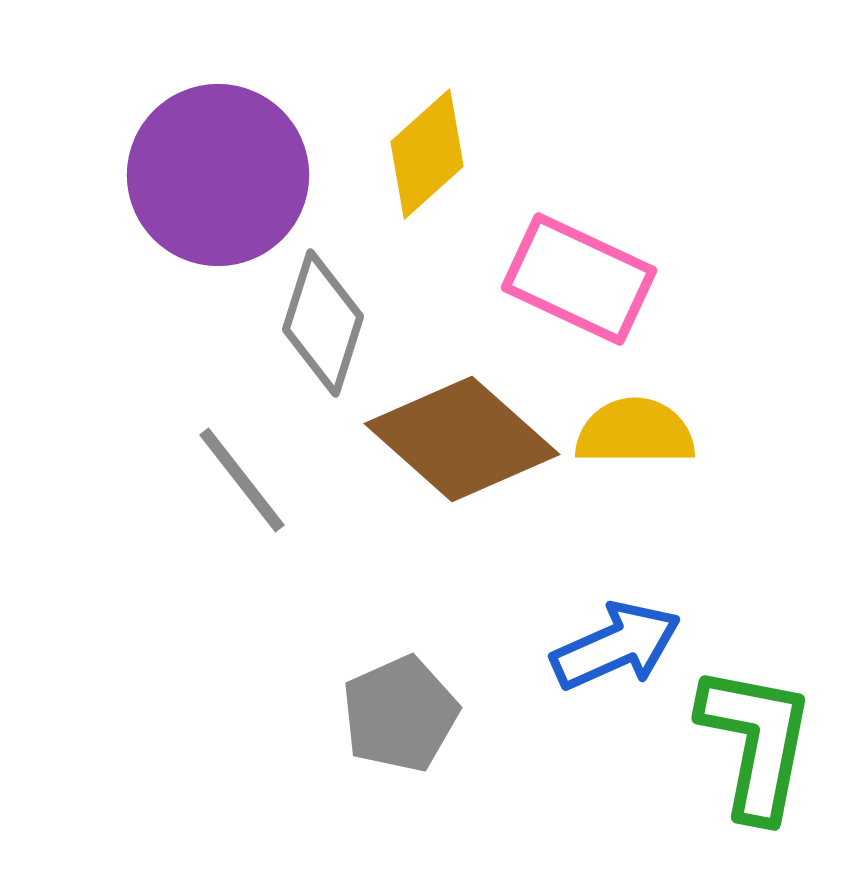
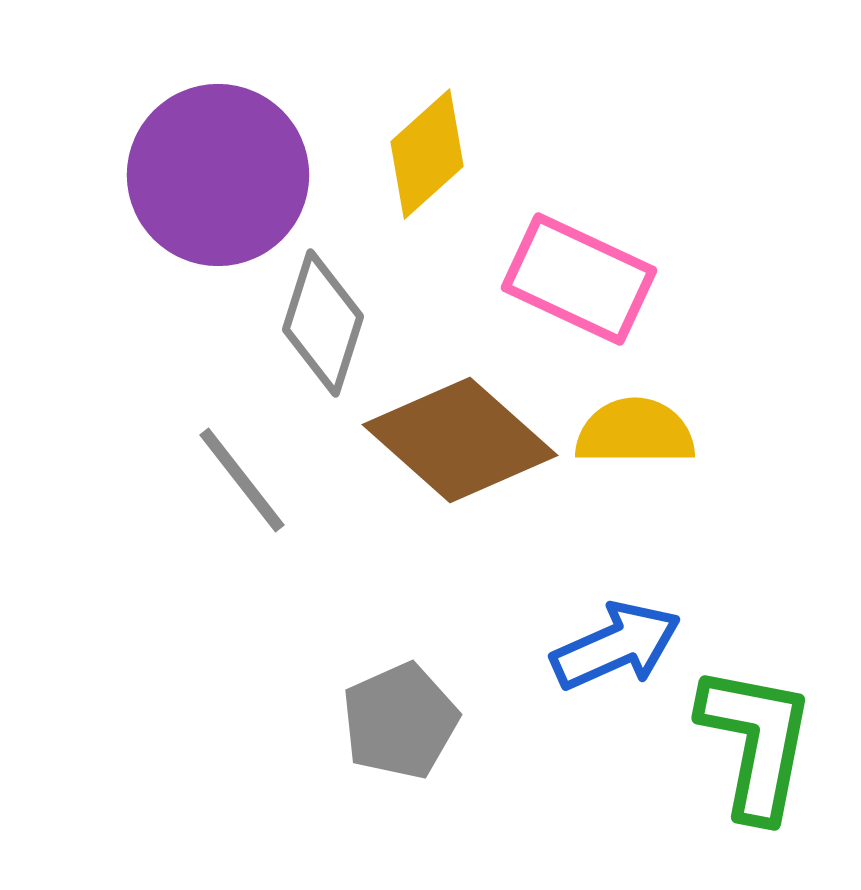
brown diamond: moved 2 px left, 1 px down
gray pentagon: moved 7 px down
